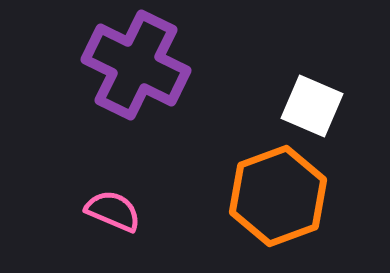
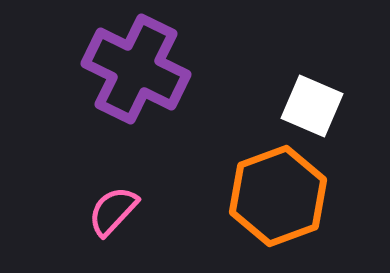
purple cross: moved 4 px down
pink semicircle: rotated 70 degrees counterclockwise
